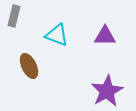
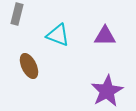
gray rectangle: moved 3 px right, 2 px up
cyan triangle: moved 1 px right
